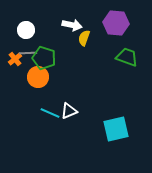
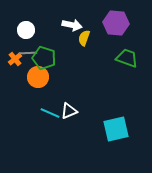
green trapezoid: moved 1 px down
